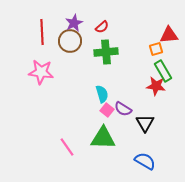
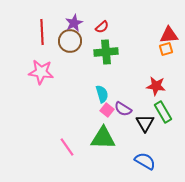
orange square: moved 10 px right
green rectangle: moved 41 px down
